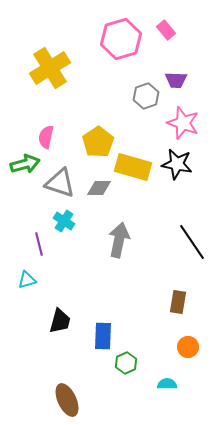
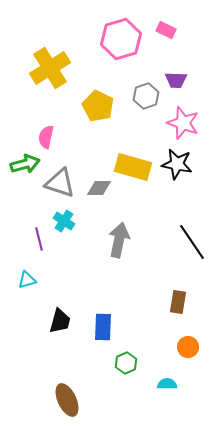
pink rectangle: rotated 24 degrees counterclockwise
yellow pentagon: moved 36 px up; rotated 12 degrees counterclockwise
purple line: moved 5 px up
blue rectangle: moved 9 px up
